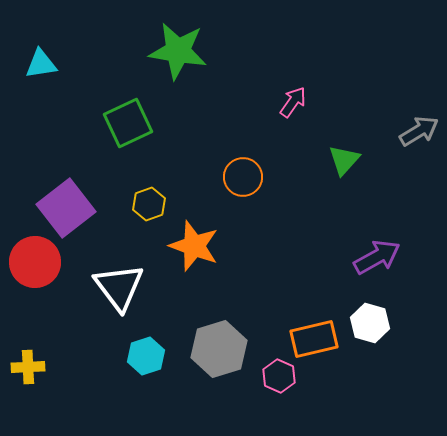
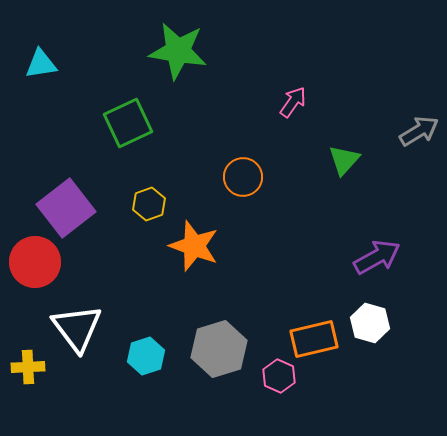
white triangle: moved 42 px left, 41 px down
